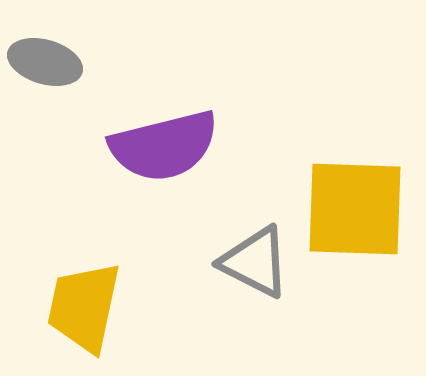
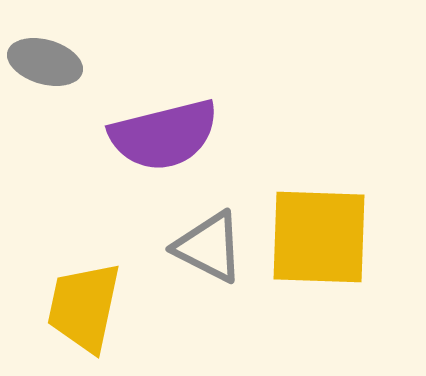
purple semicircle: moved 11 px up
yellow square: moved 36 px left, 28 px down
gray triangle: moved 46 px left, 15 px up
